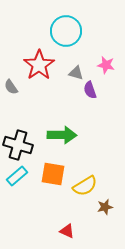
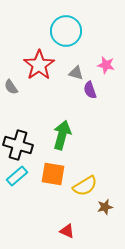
green arrow: rotated 76 degrees counterclockwise
